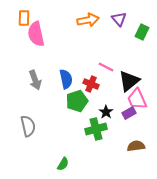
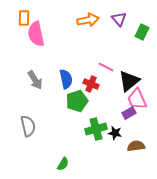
gray arrow: rotated 12 degrees counterclockwise
black star: moved 9 px right, 21 px down; rotated 24 degrees counterclockwise
